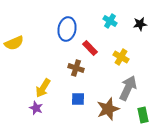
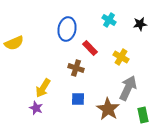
cyan cross: moved 1 px left, 1 px up
brown star: rotated 20 degrees counterclockwise
